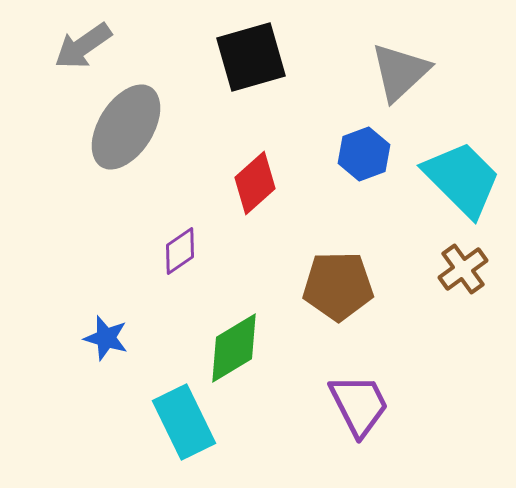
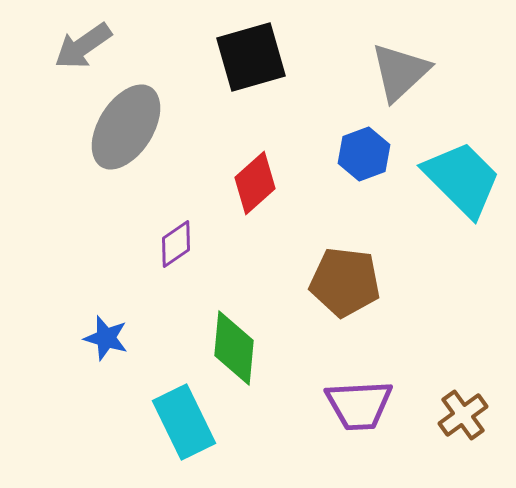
purple diamond: moved 4 px left, 7 px up
brown cross: moved 146 px down
brown pentagon: moved 7 px right, 4 px up; rotated 8 degrees clockwise
green diamond: rotated 54 degrees counterclockwise
purple trapezoid: rotated 114 degrees clockwise
